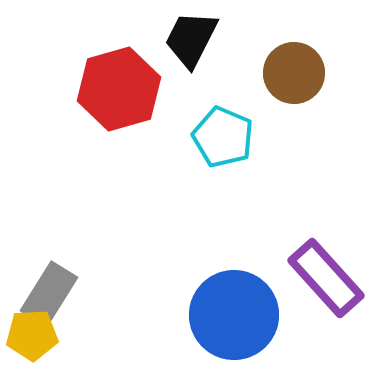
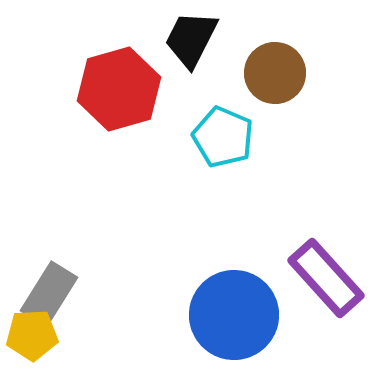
brown circle: moved 19 px left
